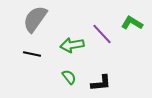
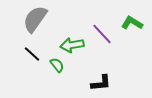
black line: rotated 30 degrees clockwise
green semicircle: moved 12 px left, 12 px up
